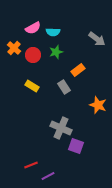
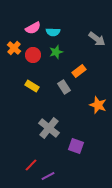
orange rectangle: moved 1 px right, 1 px down
gray cross: moved 12 px left; rotated 15 degrees clockwise
red line: rotated 24 degrees counterclockwise
